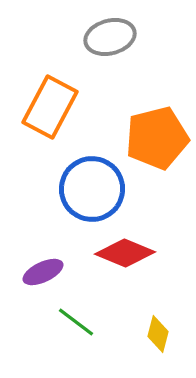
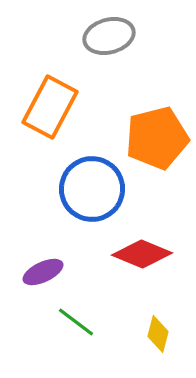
gray ellipse: moved 1 px left, 1 px up
red diamond: moved 17 px right, 1 px down
